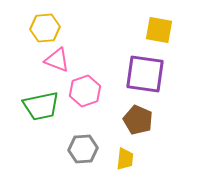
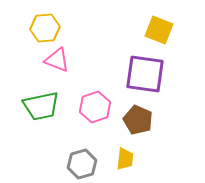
yellow square: rotated 12 degrees clockwise
pink hexagon: moved 10 px right, 16 px down
gray hexagon: moved 1 px left, 15 px down; rotated 12 degrees counterclockwise
